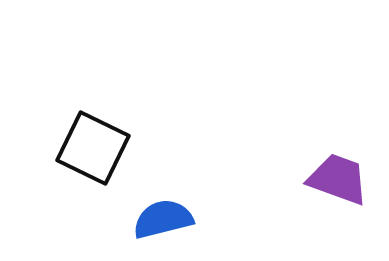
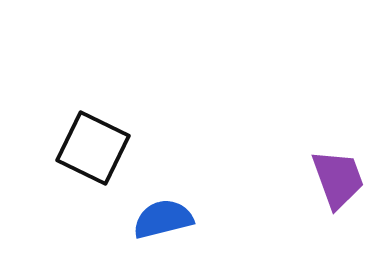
purple trapezoid: rotated 50 degrees clockwise
